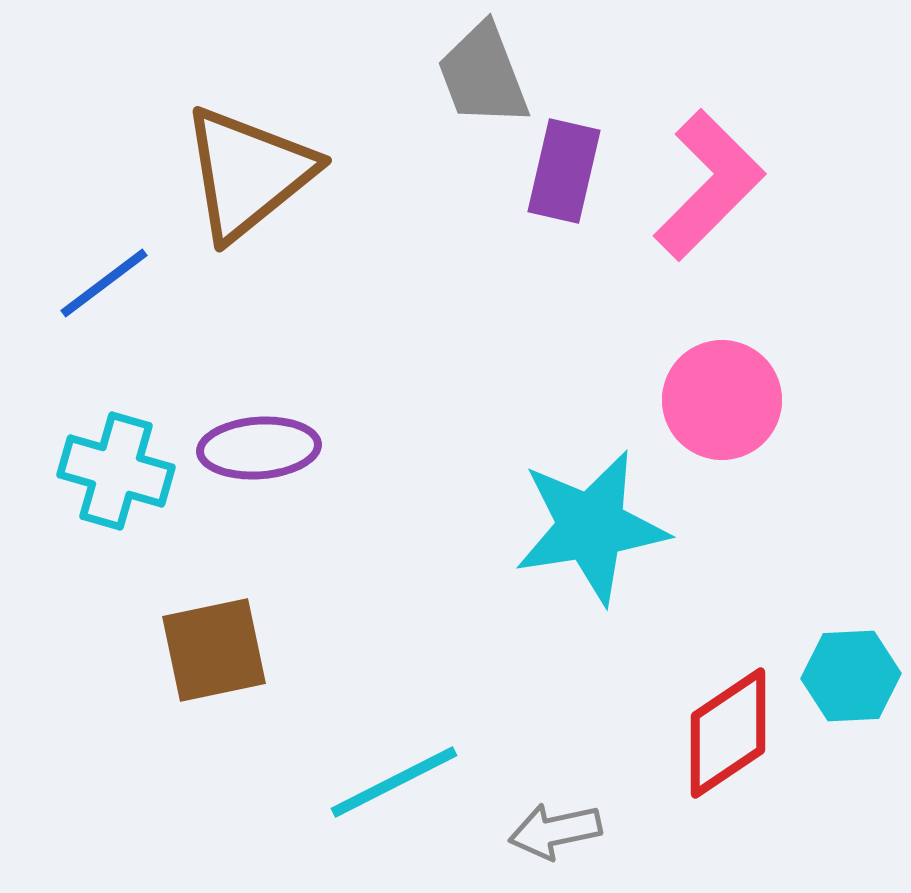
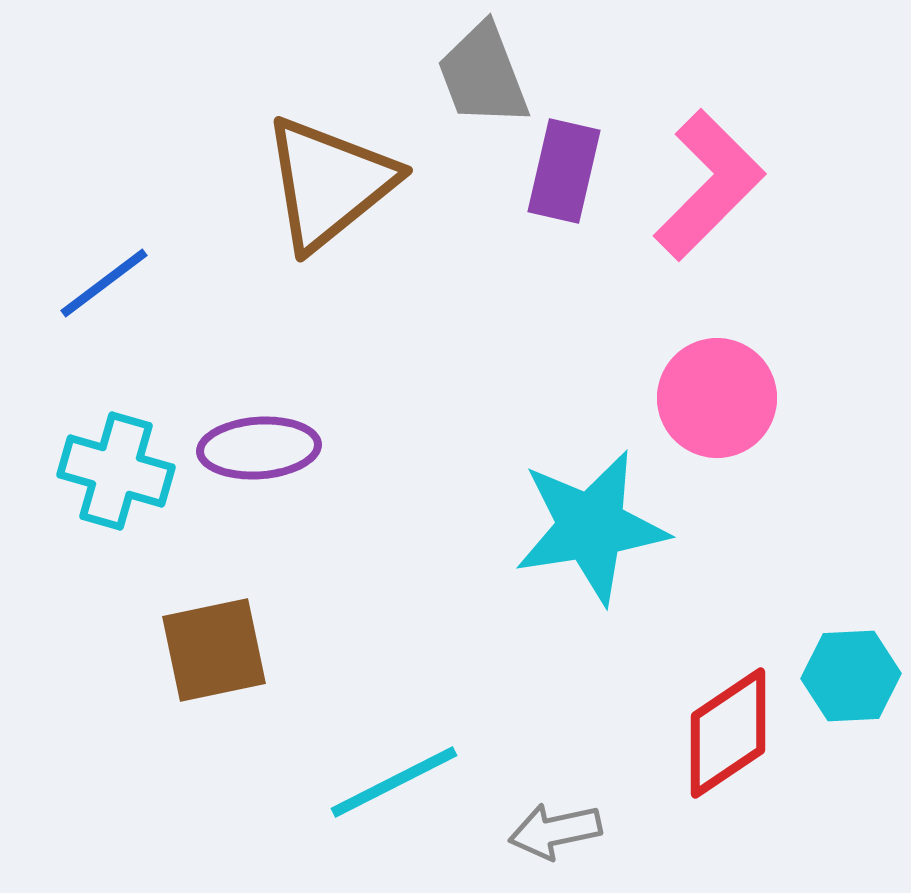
brown triangle: moved 81 px right, 10 px down
pink circle: moved 5 px left, 2 px up
